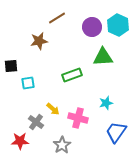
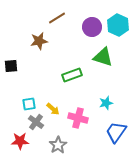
green triangle: rotated 20 degrees clockwise
cyan square: moved 1 px right, 21 px down
gray star: moved 4 px left
